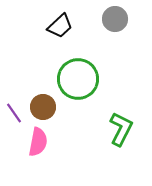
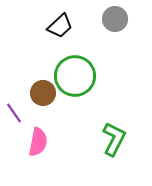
green circle: moved 3 px left, 3 px up
brown circle: moved 14 px up
green L-shape: moved 7 px left, 10 px down
